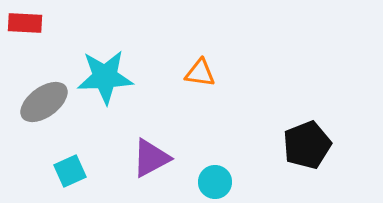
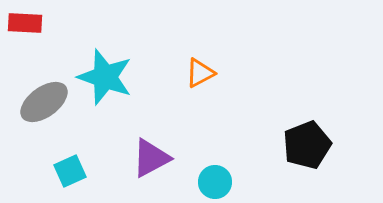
orange triangle: rotated 36 degrees counterclockwise
cyan star: rotated 22 degrees clockwise
